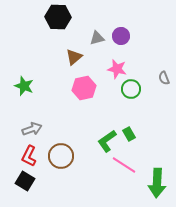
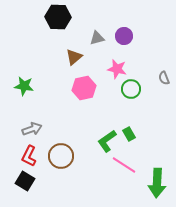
purple circle: moved 3 px right
green star: rotated 12 degrees counterclockwise
